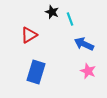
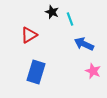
pink star: moved 5 px right
